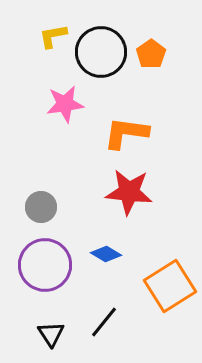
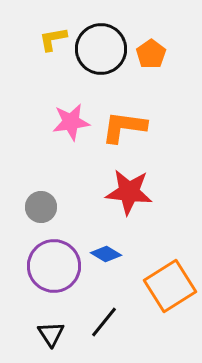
yellow L-shape: moved 3 px down
black circle: moved 3 px up
pink star: moved 6 px right, 18 px down
orange L-shape: moved 2 px left, 6 px up
purple circle: moved 9 px right, 1 px down
